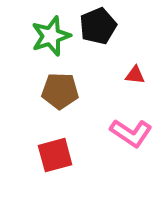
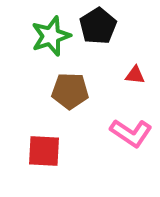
black pentagon: rotated 9 degrees counterclockwise
brown pentagon: moved 10 px right
red square: moved 11 px left, 4 px up; rotated 18 degrees clockwise
